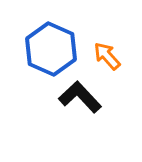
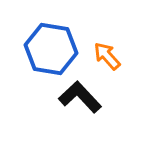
blue hexagon: rotated 15 degrees counterclockwise
